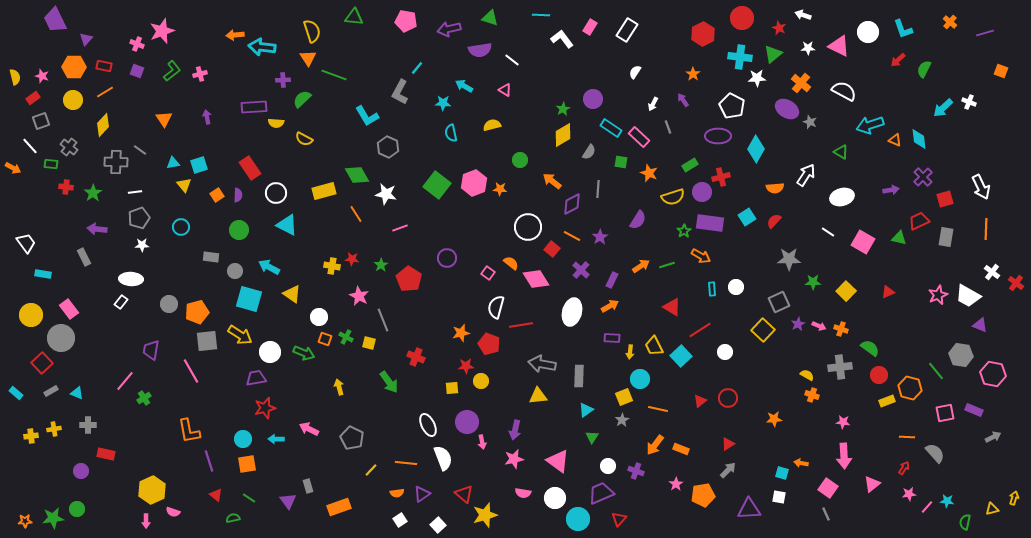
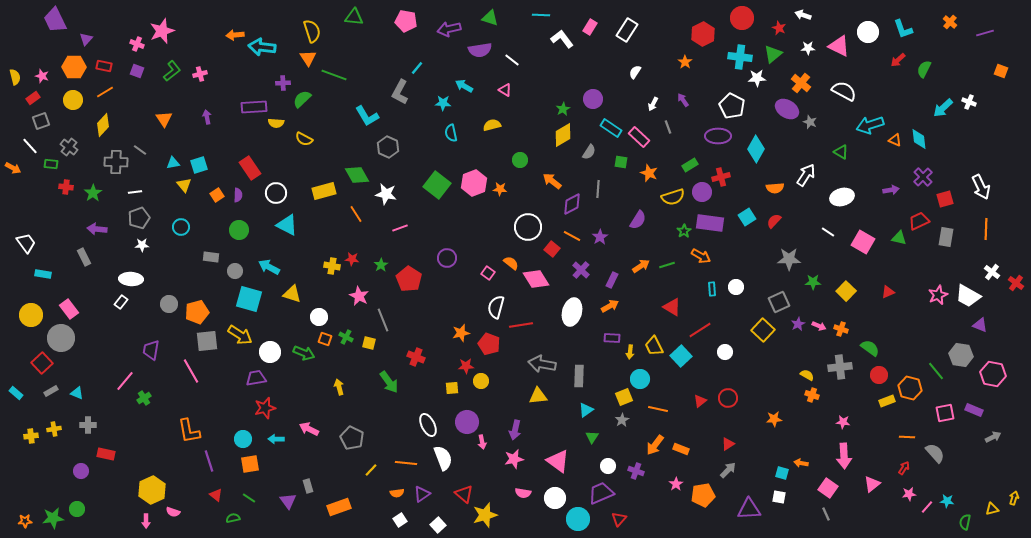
orange star at (693, 74): moved 8 px left, 12 px up
purple cross at (283, 80): moved 3 px down
yellow triangle at (292, 294): rotated 18 degrees counterclockwise
orange square at (247, 464): moved 3 px right
